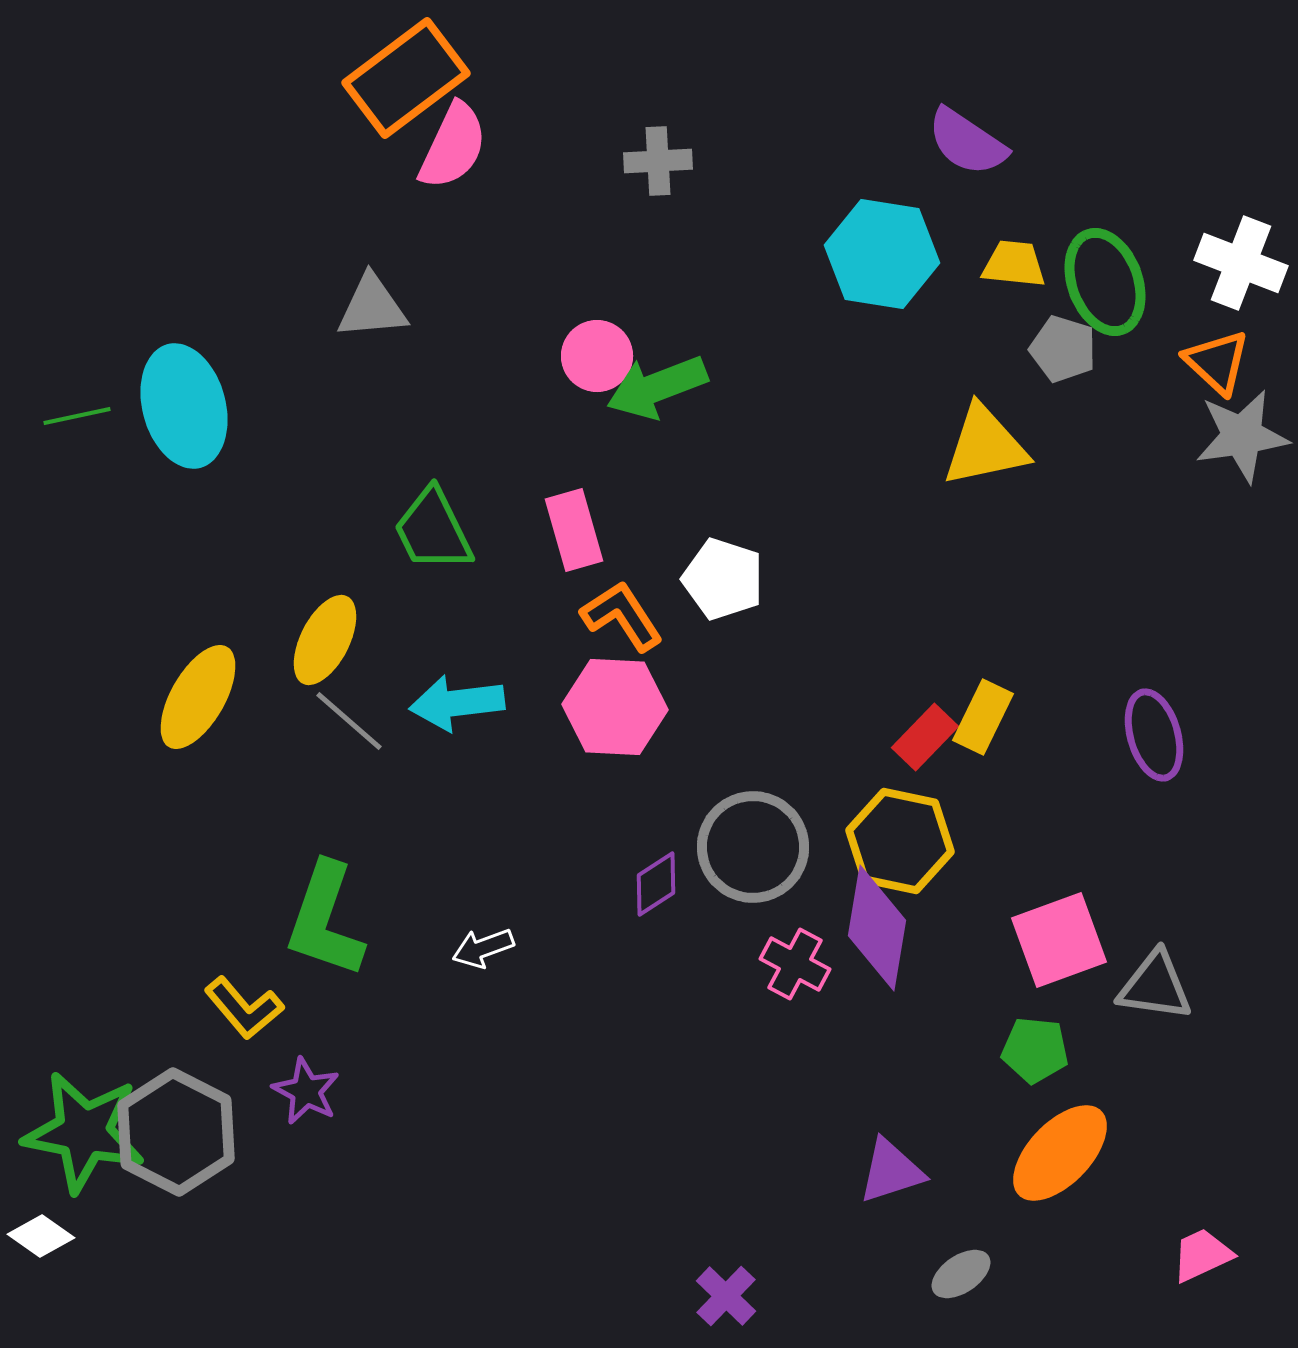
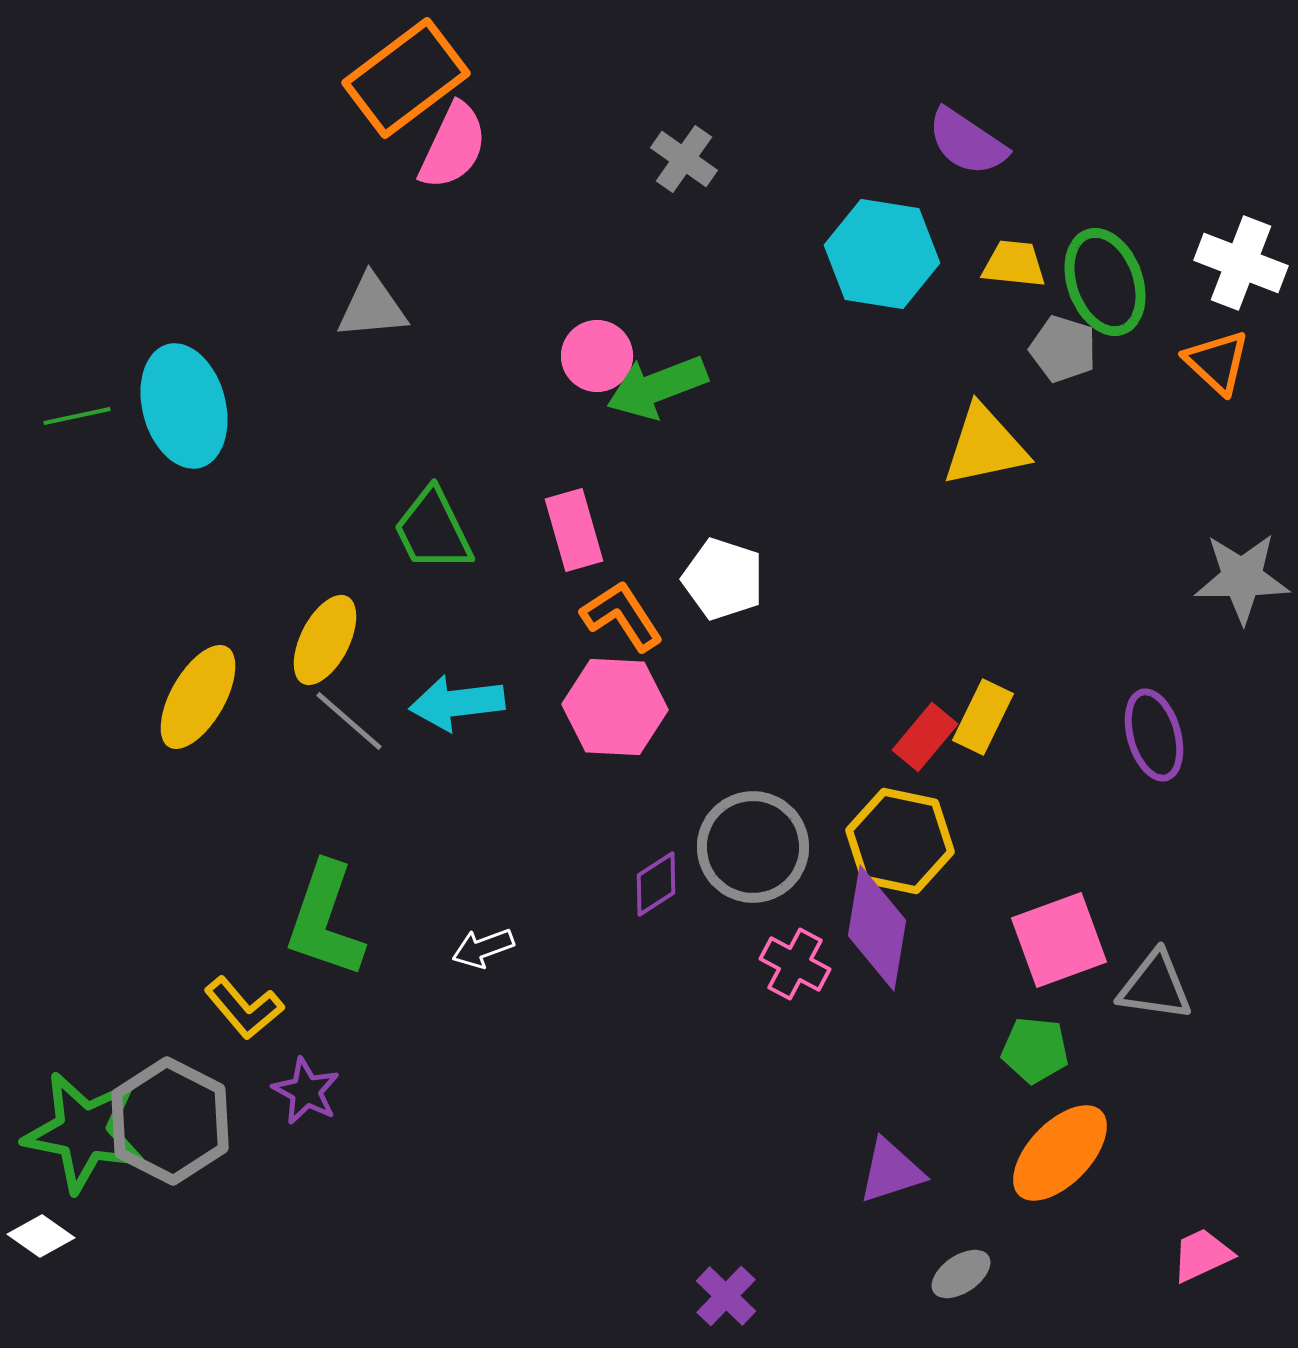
gray cross at (658, 161): moved 26 px right, 2 px up; rotated 38 degrees clockwise
gray star at (1242, 436): moved 142 px down; rotated 8 degrees clockwise
red rectangle at (925, 737): rotated 4 degrees counterclockwise
gray hexagon at (176, 1132): moved 6 px left, 11 px up
